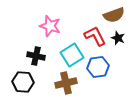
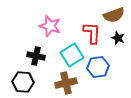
red L-shape: moved 3 px left, 3 px up; rotated 30 degrees clockwise
